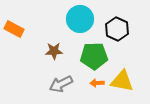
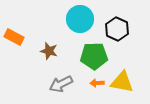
orange rectangle: moved 8 px down
brown star: moved 5 px left; rotated 18 degrees clockwise
yellow triangle: moved 1 px down
